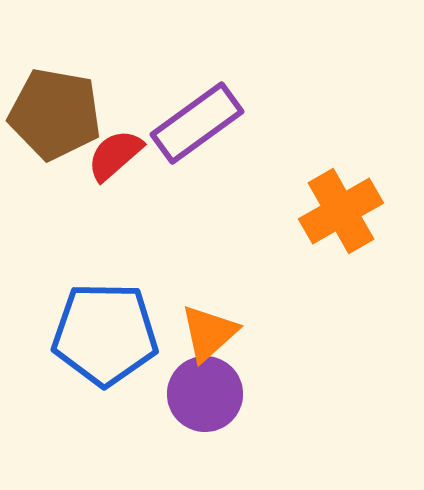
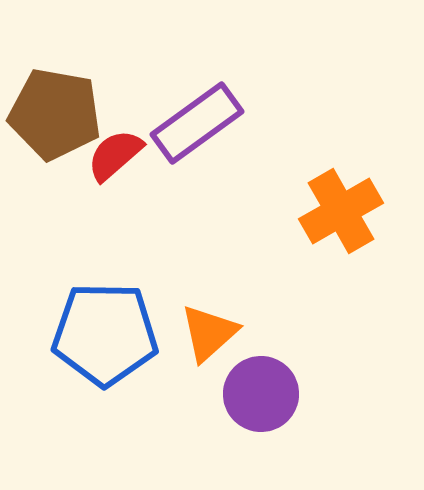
purple circle: moved 56 px right
